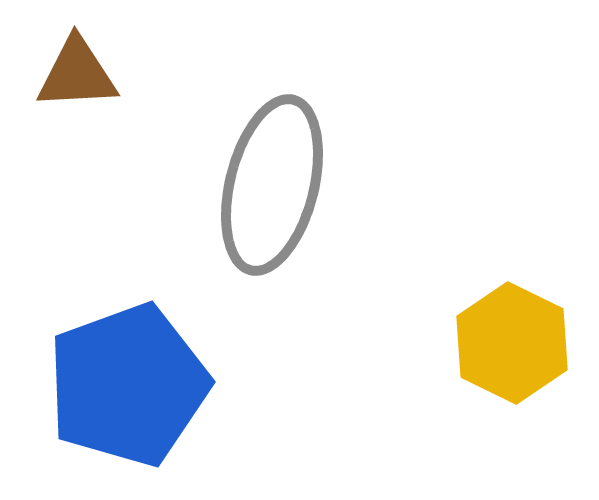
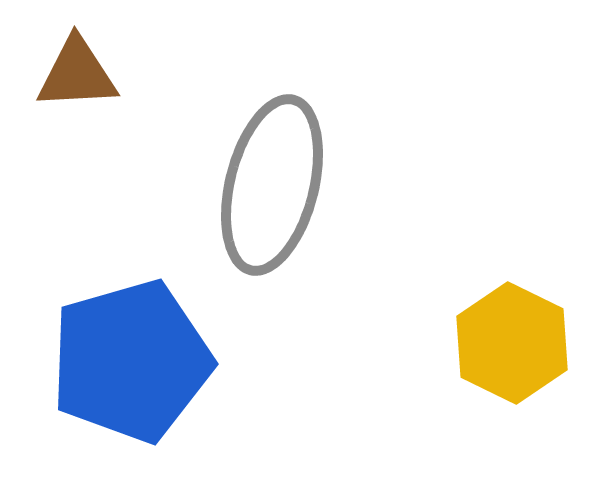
blue pentagon: moved 3 px right, 24 px up; rotated 4 degrees clockwise
